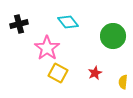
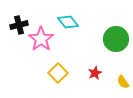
black cross: moved 1 px down
green circle: moved 3 px right, 3 px down
pink star: moved 6 px left, 9 px up
yellow square: rotated 18 degrees clockwise
yellow semicircle: rotated 40 degrees counterclockwise
